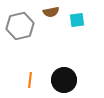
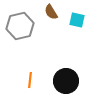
brown semicircle: rotated 70 degrees clockwise
cyan square: rotated 21 degrees clockwise
black circle: moved 2 px right, 1 px down
